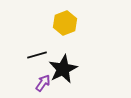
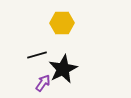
yellow hexagon: moved 3 px left; rotated 20 degrees clockwise
